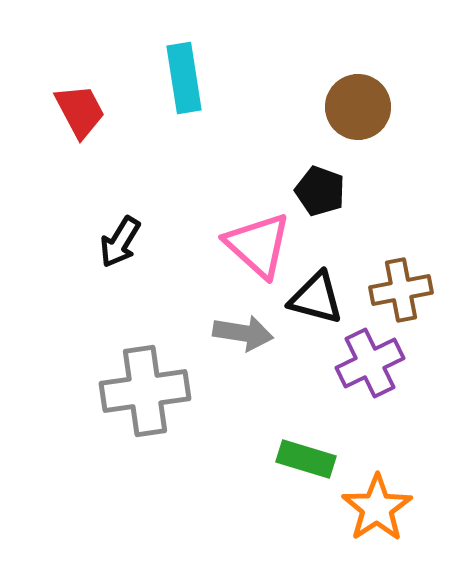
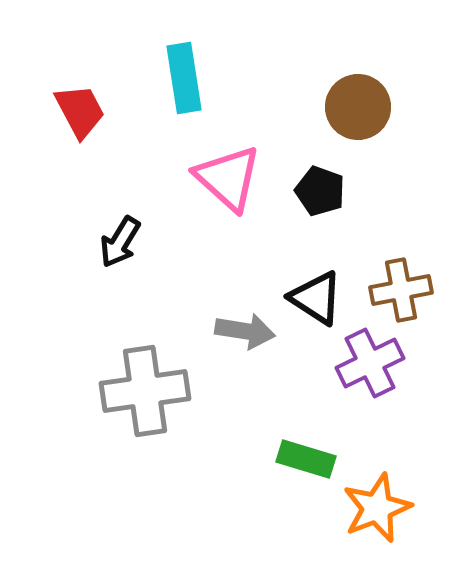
pink triangle: moved 30 px left, 67 px up
black triangle: rotated 18 degrees clockwise
gray arrow: moved 2 px right, 2 px up
orange star: rotated 12 degrees clockwise
